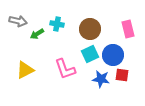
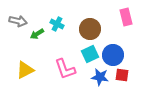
cyan cross: rotated 16 degrees clockwise
pink rectangle: moved 2 px left, 12 px up
blue star: moved 1 px left, 2 px up
